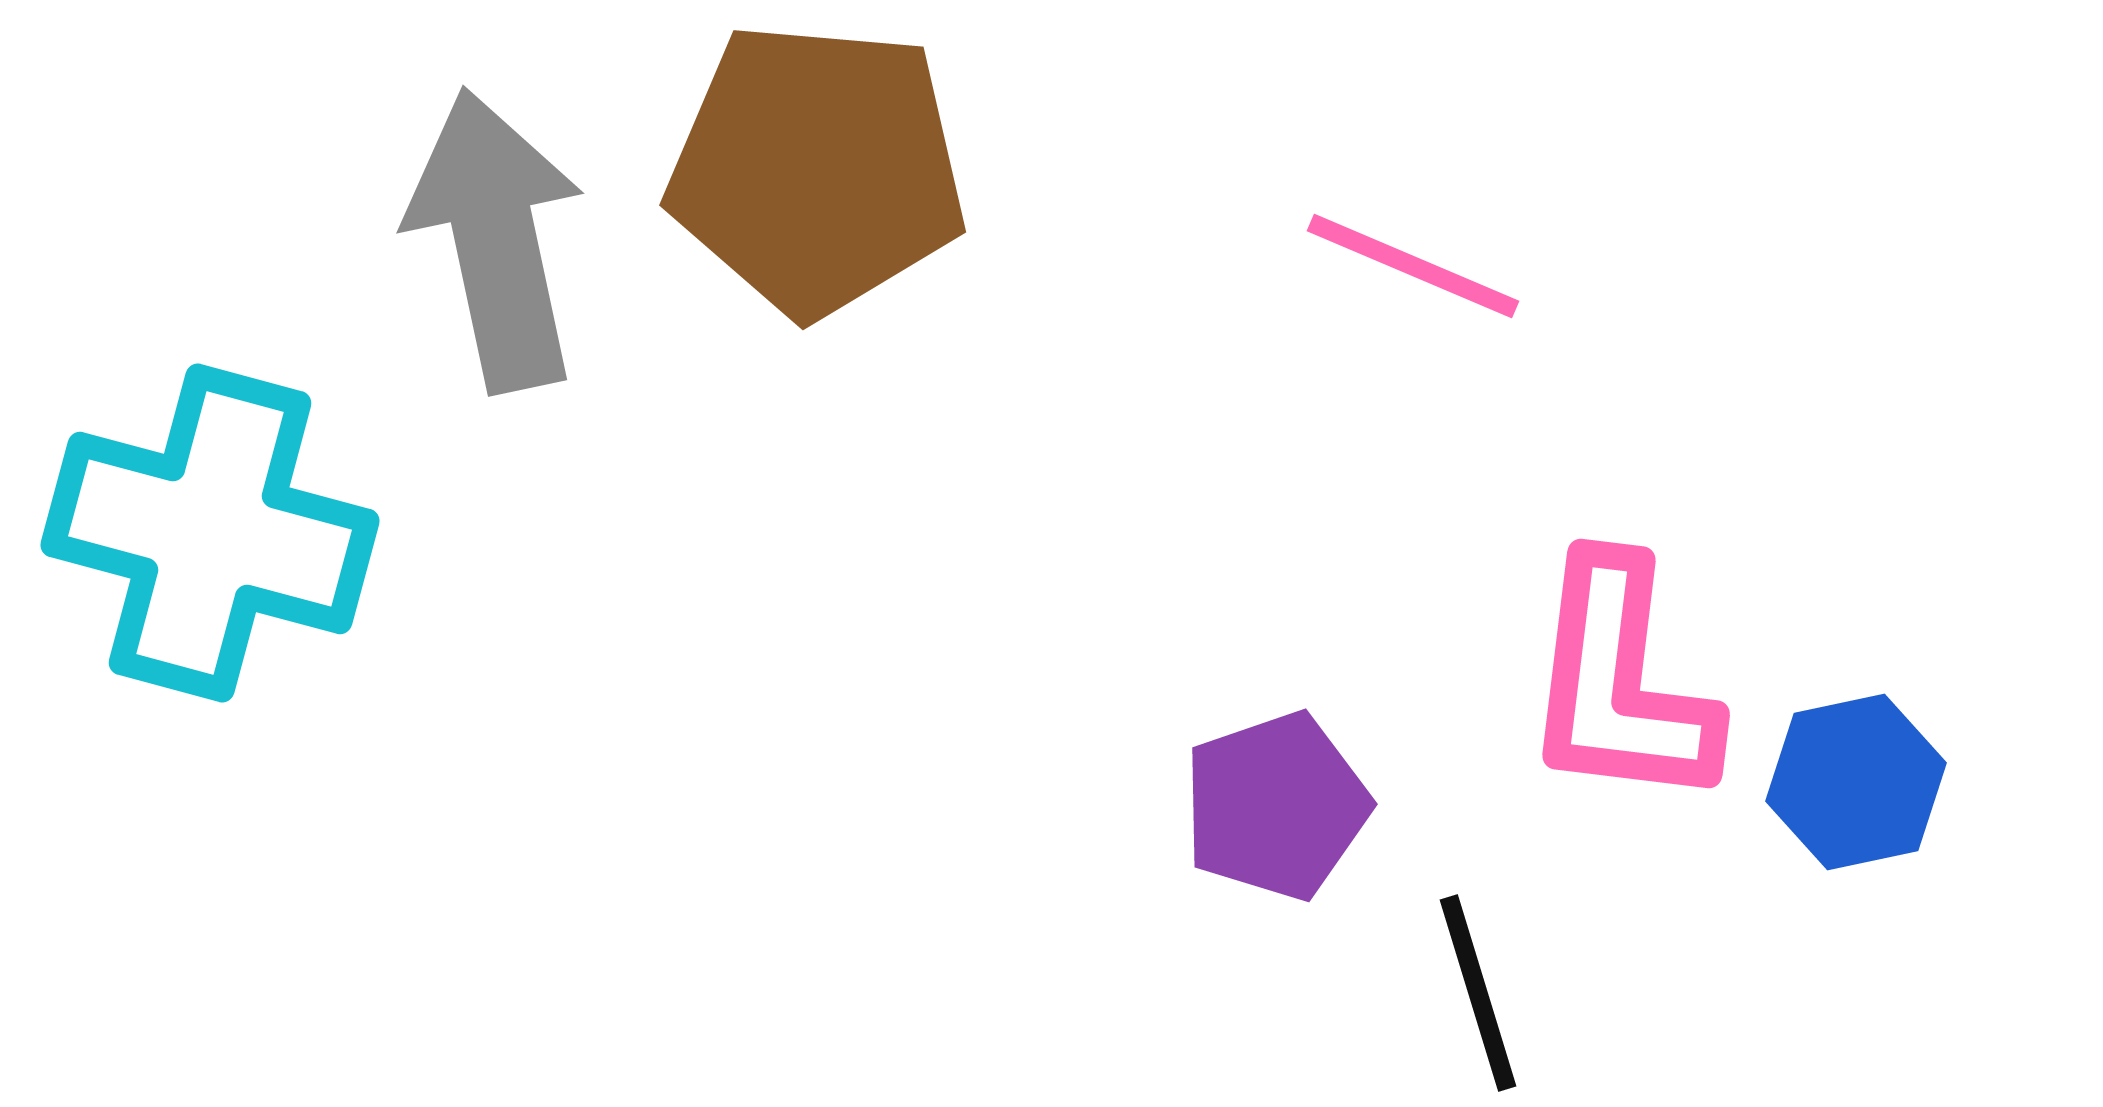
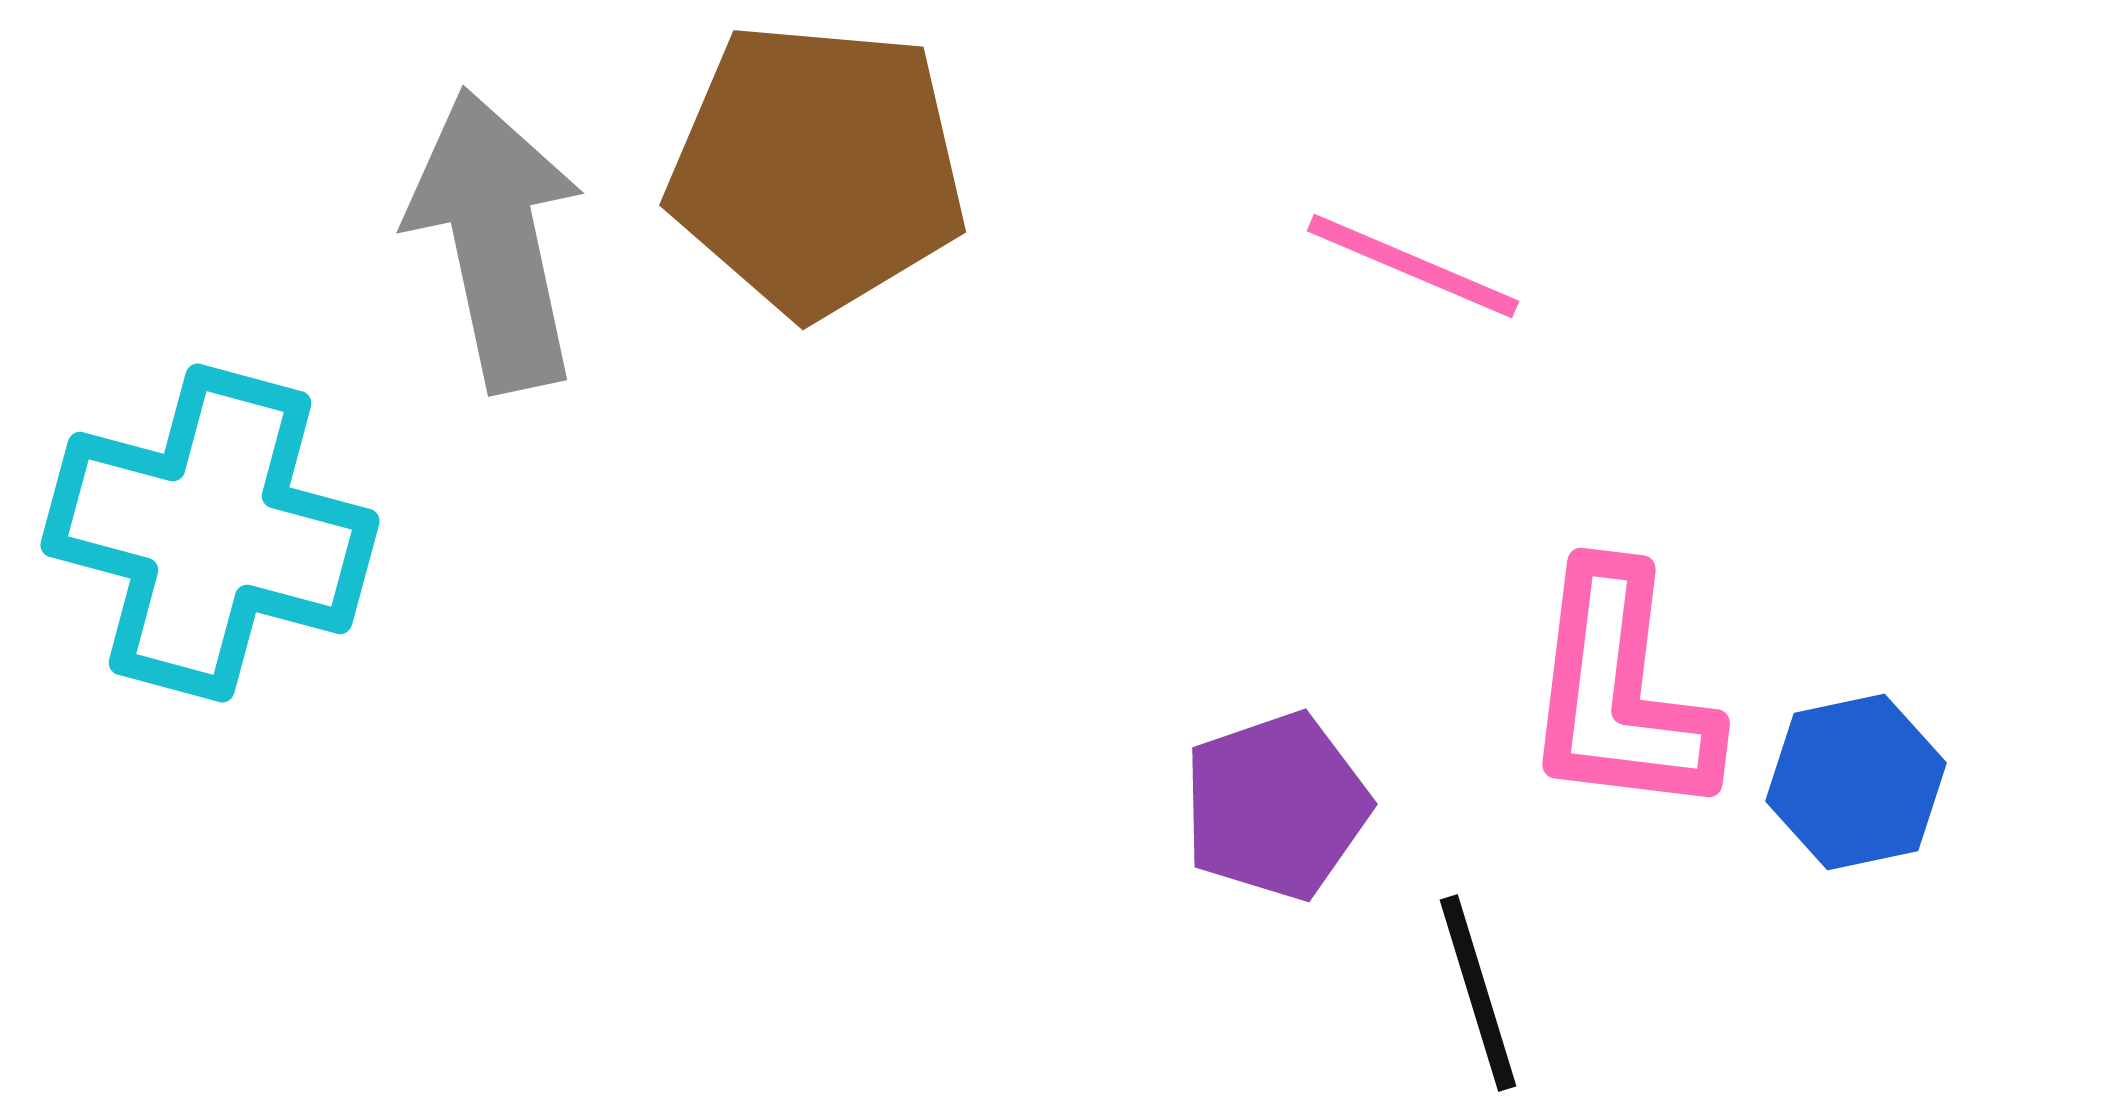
pink L-shape: moved 9 px down
